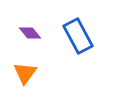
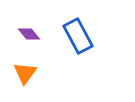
purple diamond: moved 1 px left, 1 px down
